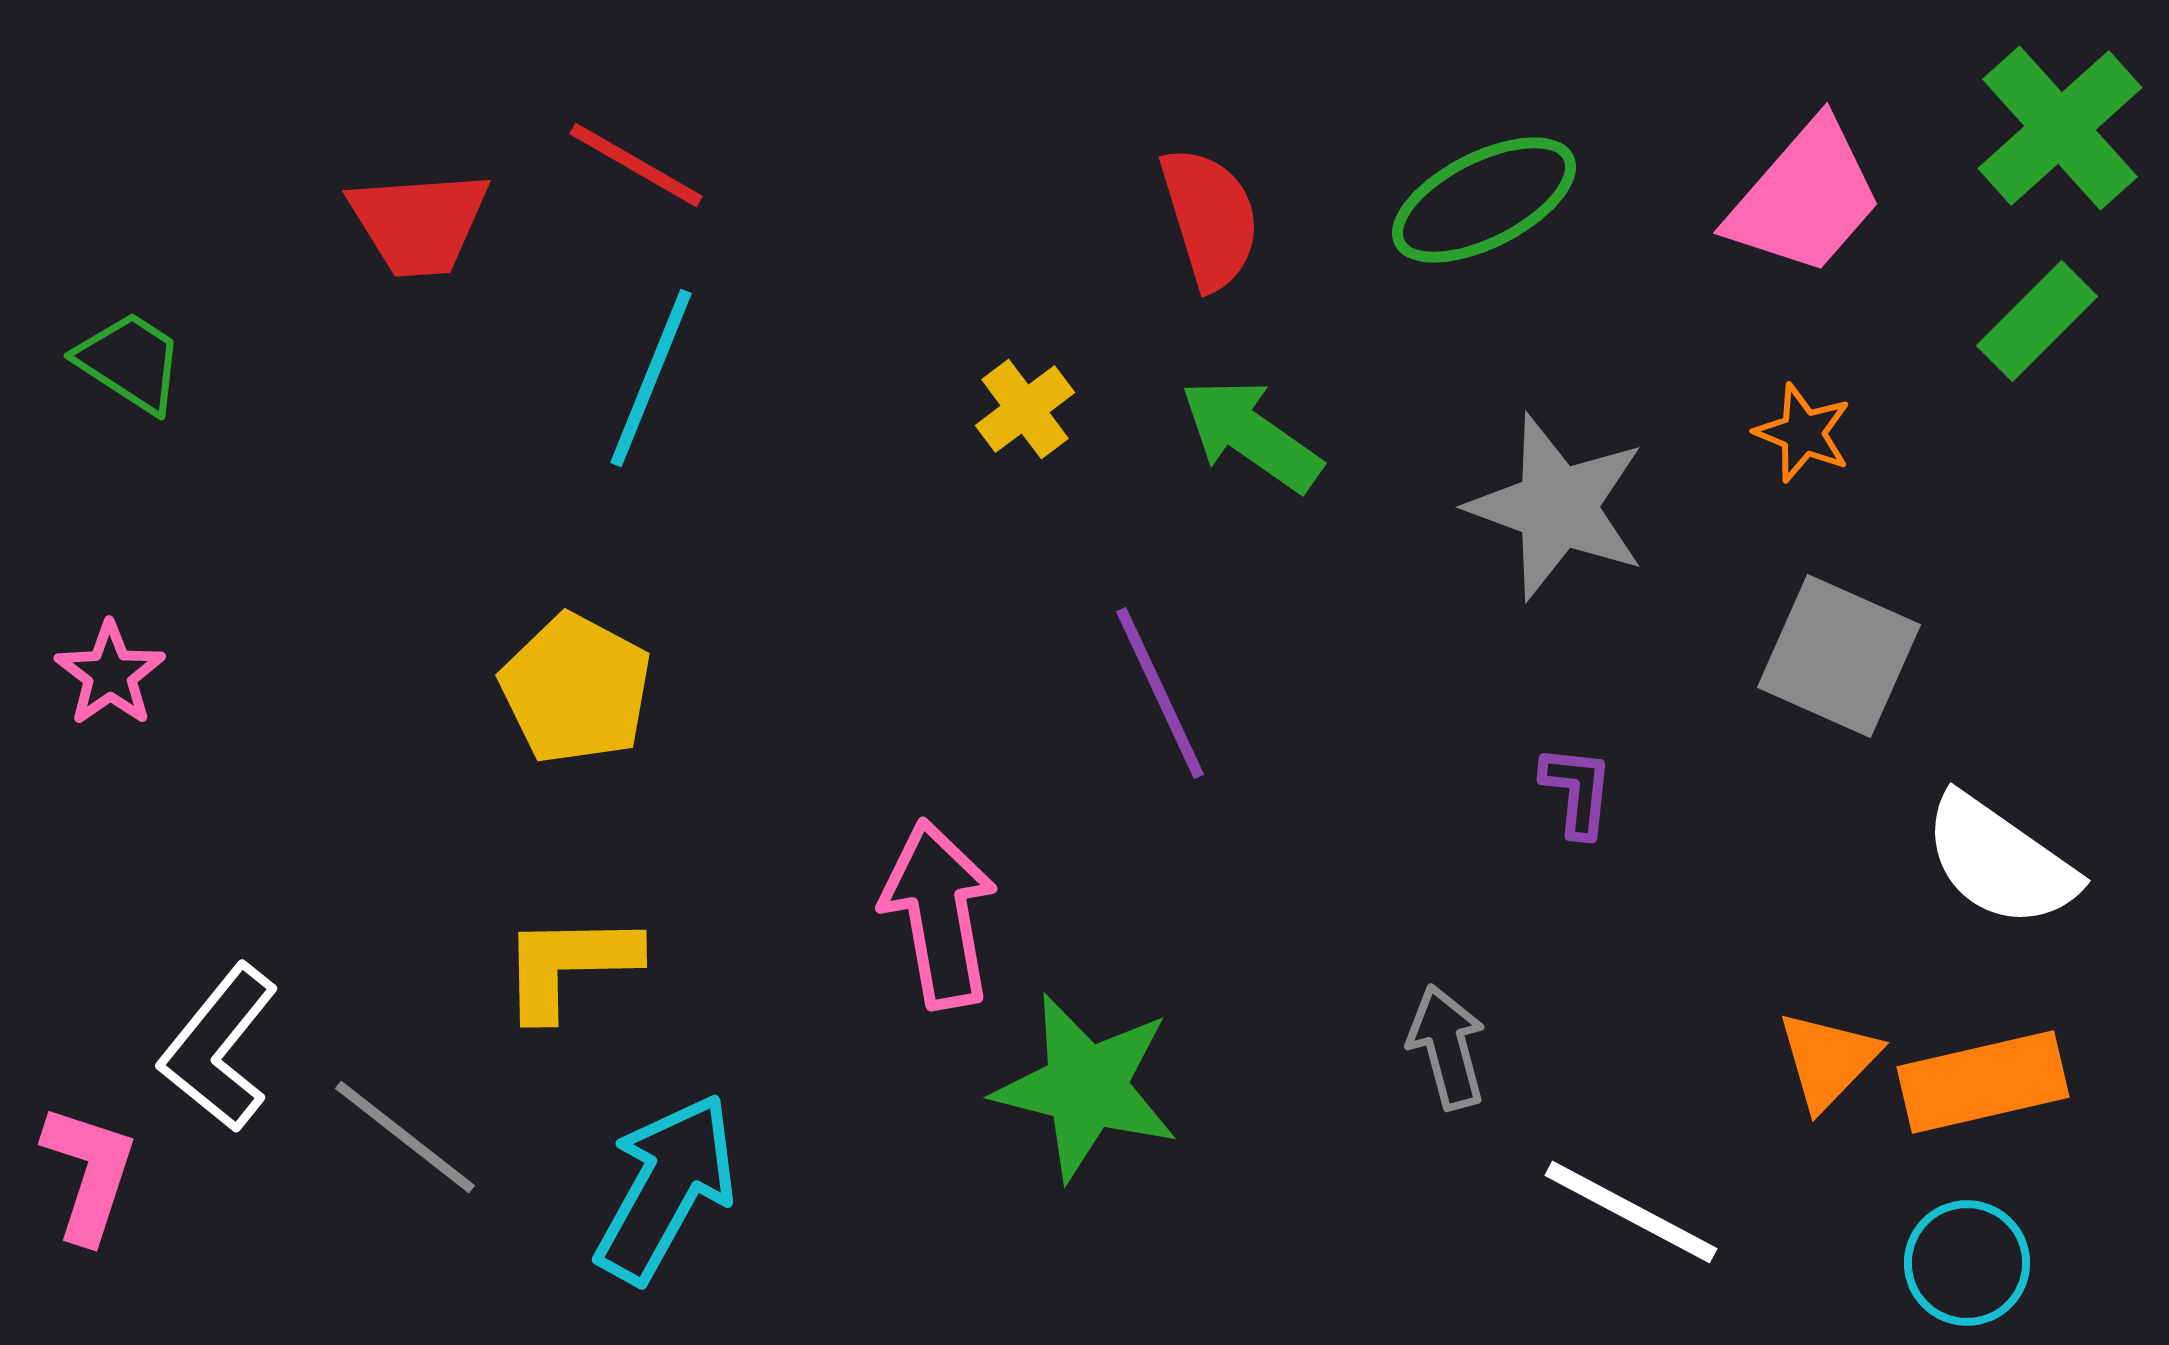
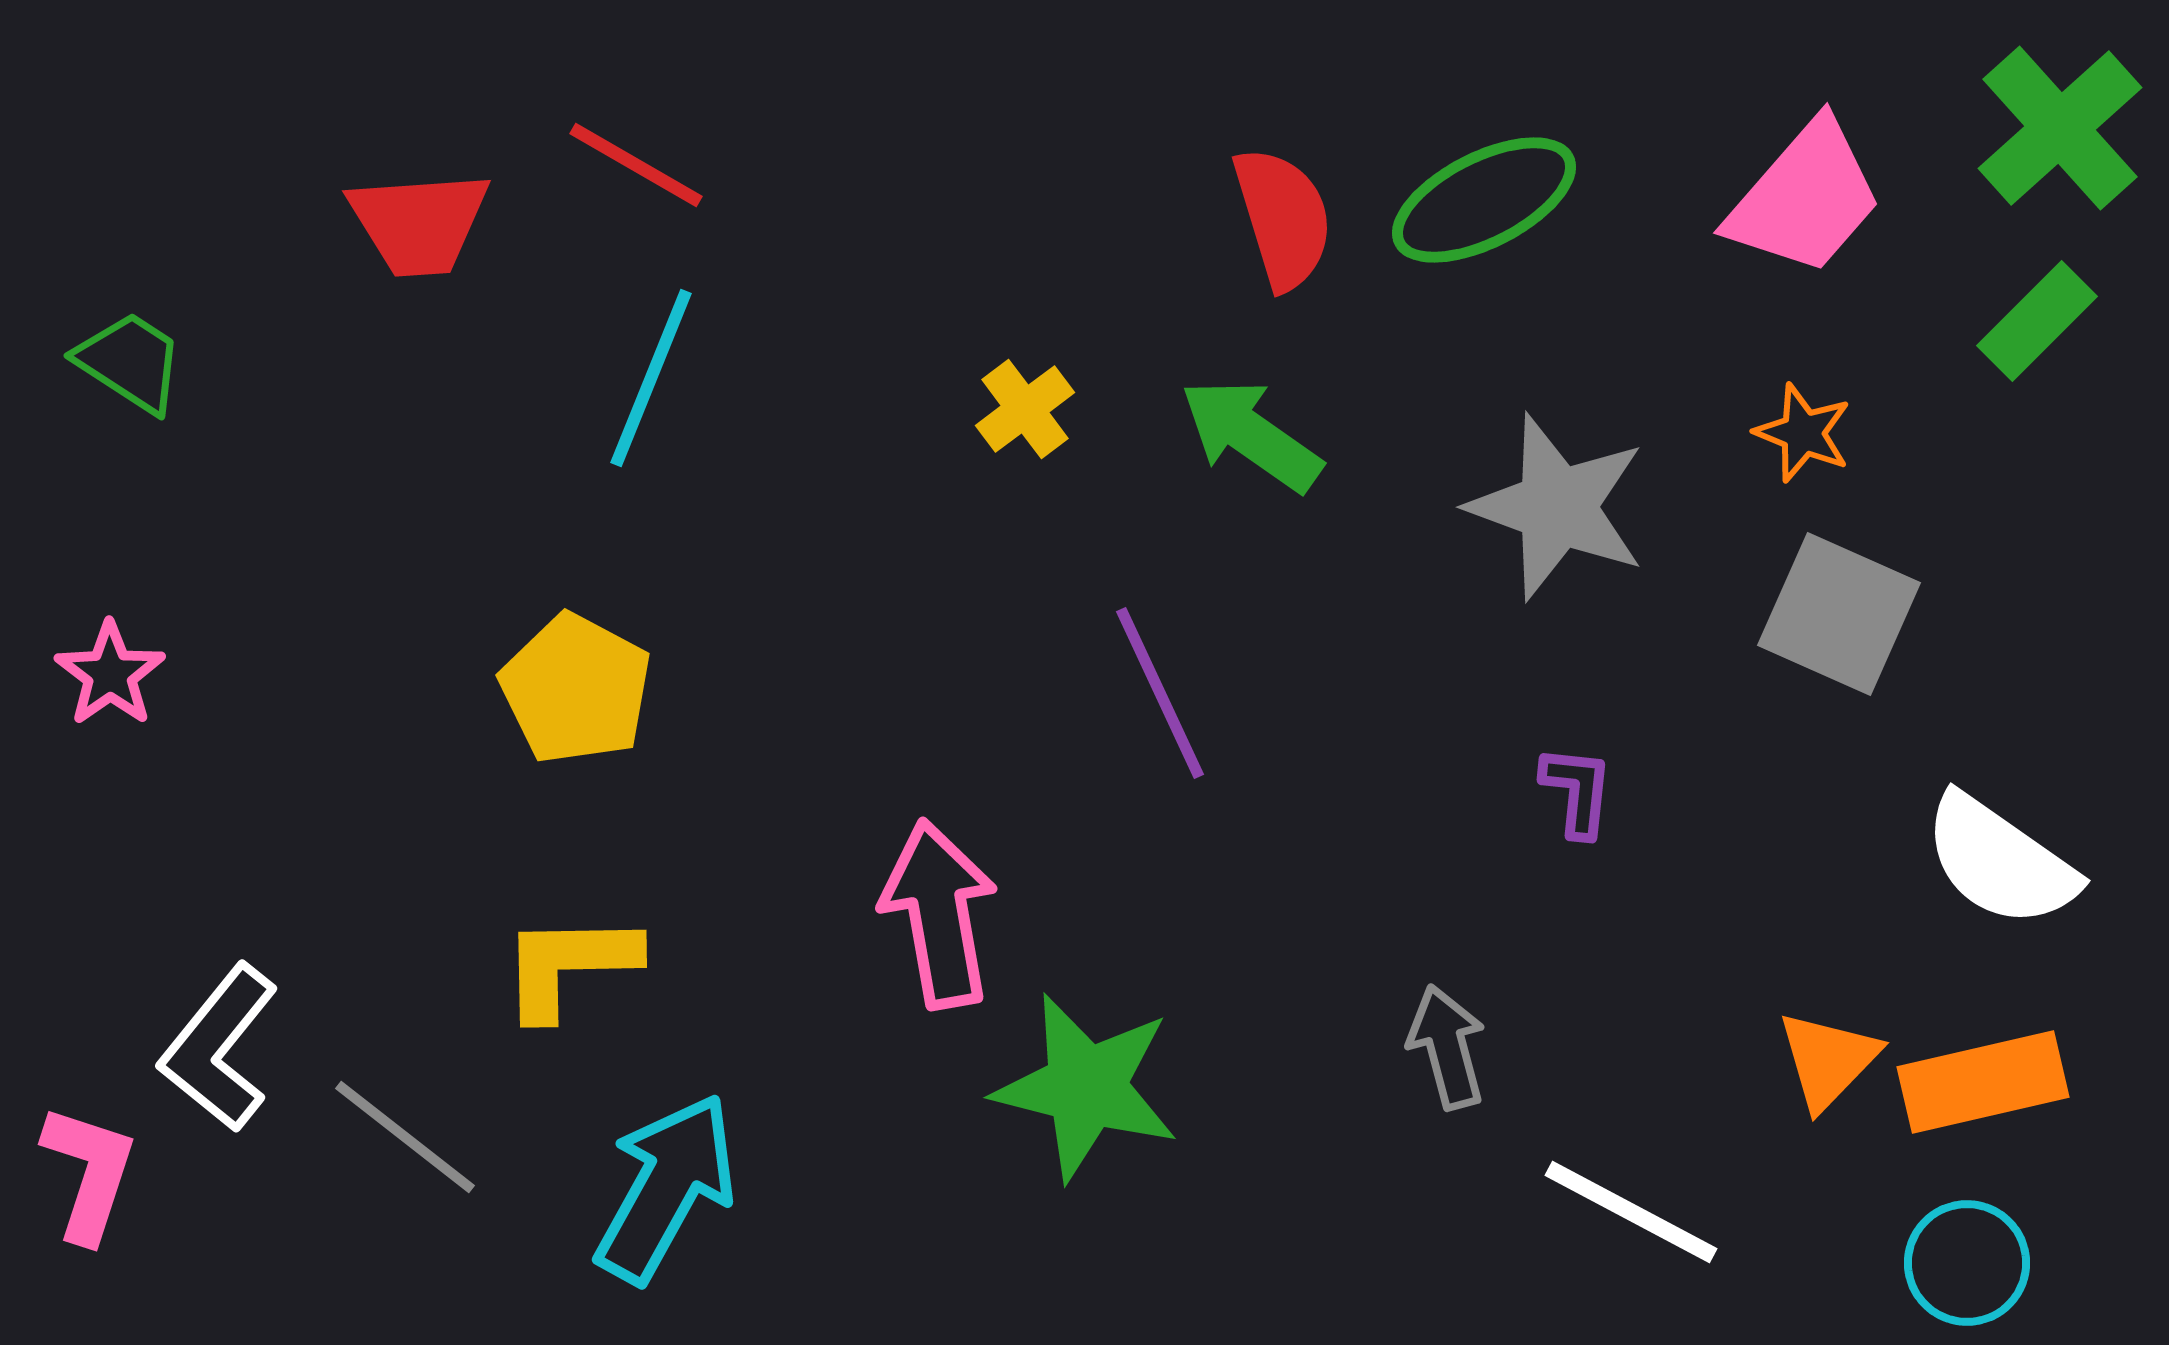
red semicircle: moved 73 px right
gray square: moved 42 px up
